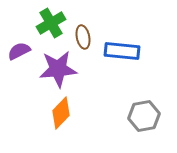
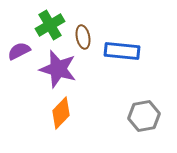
green cross: moved 1 px left, 2 px down
purple star: rotated 21 degrees clockwise
